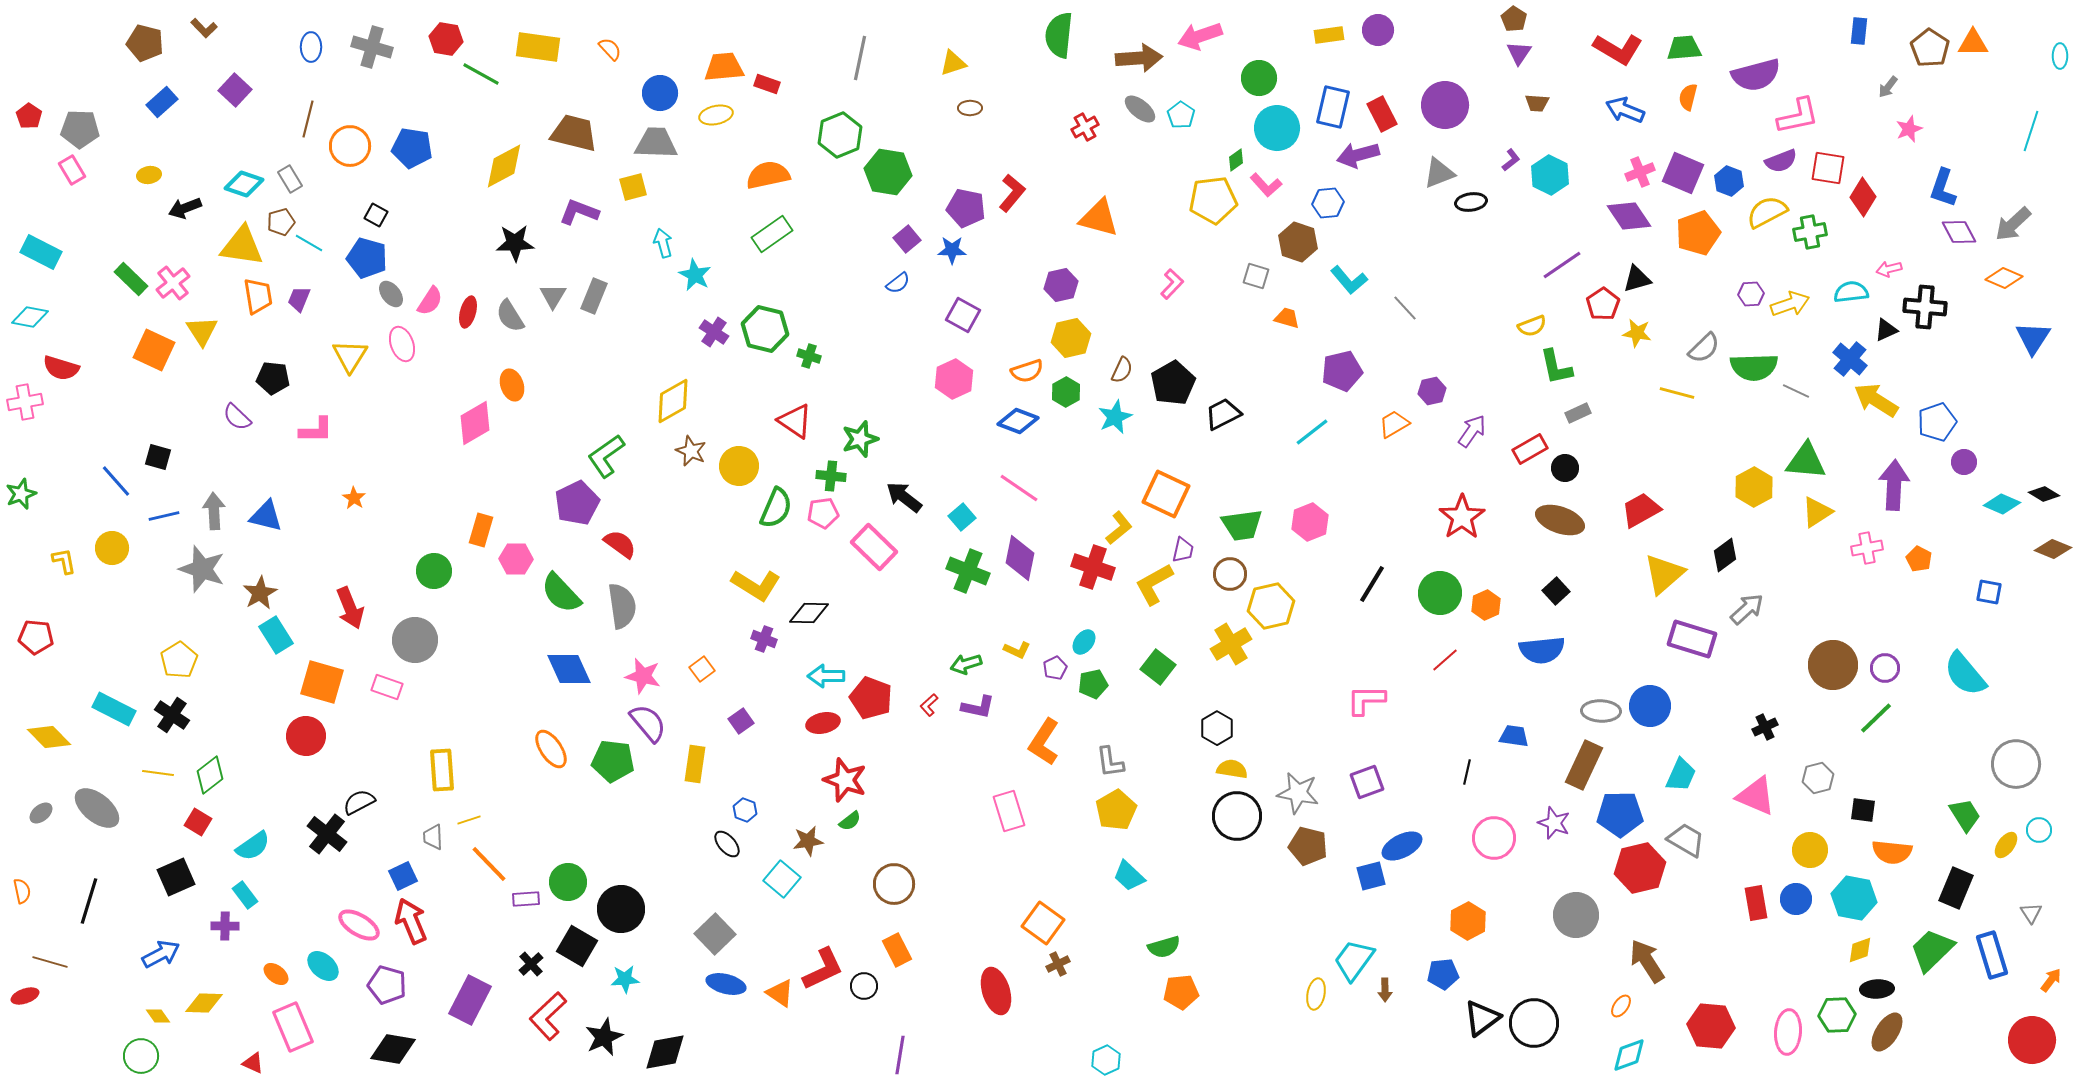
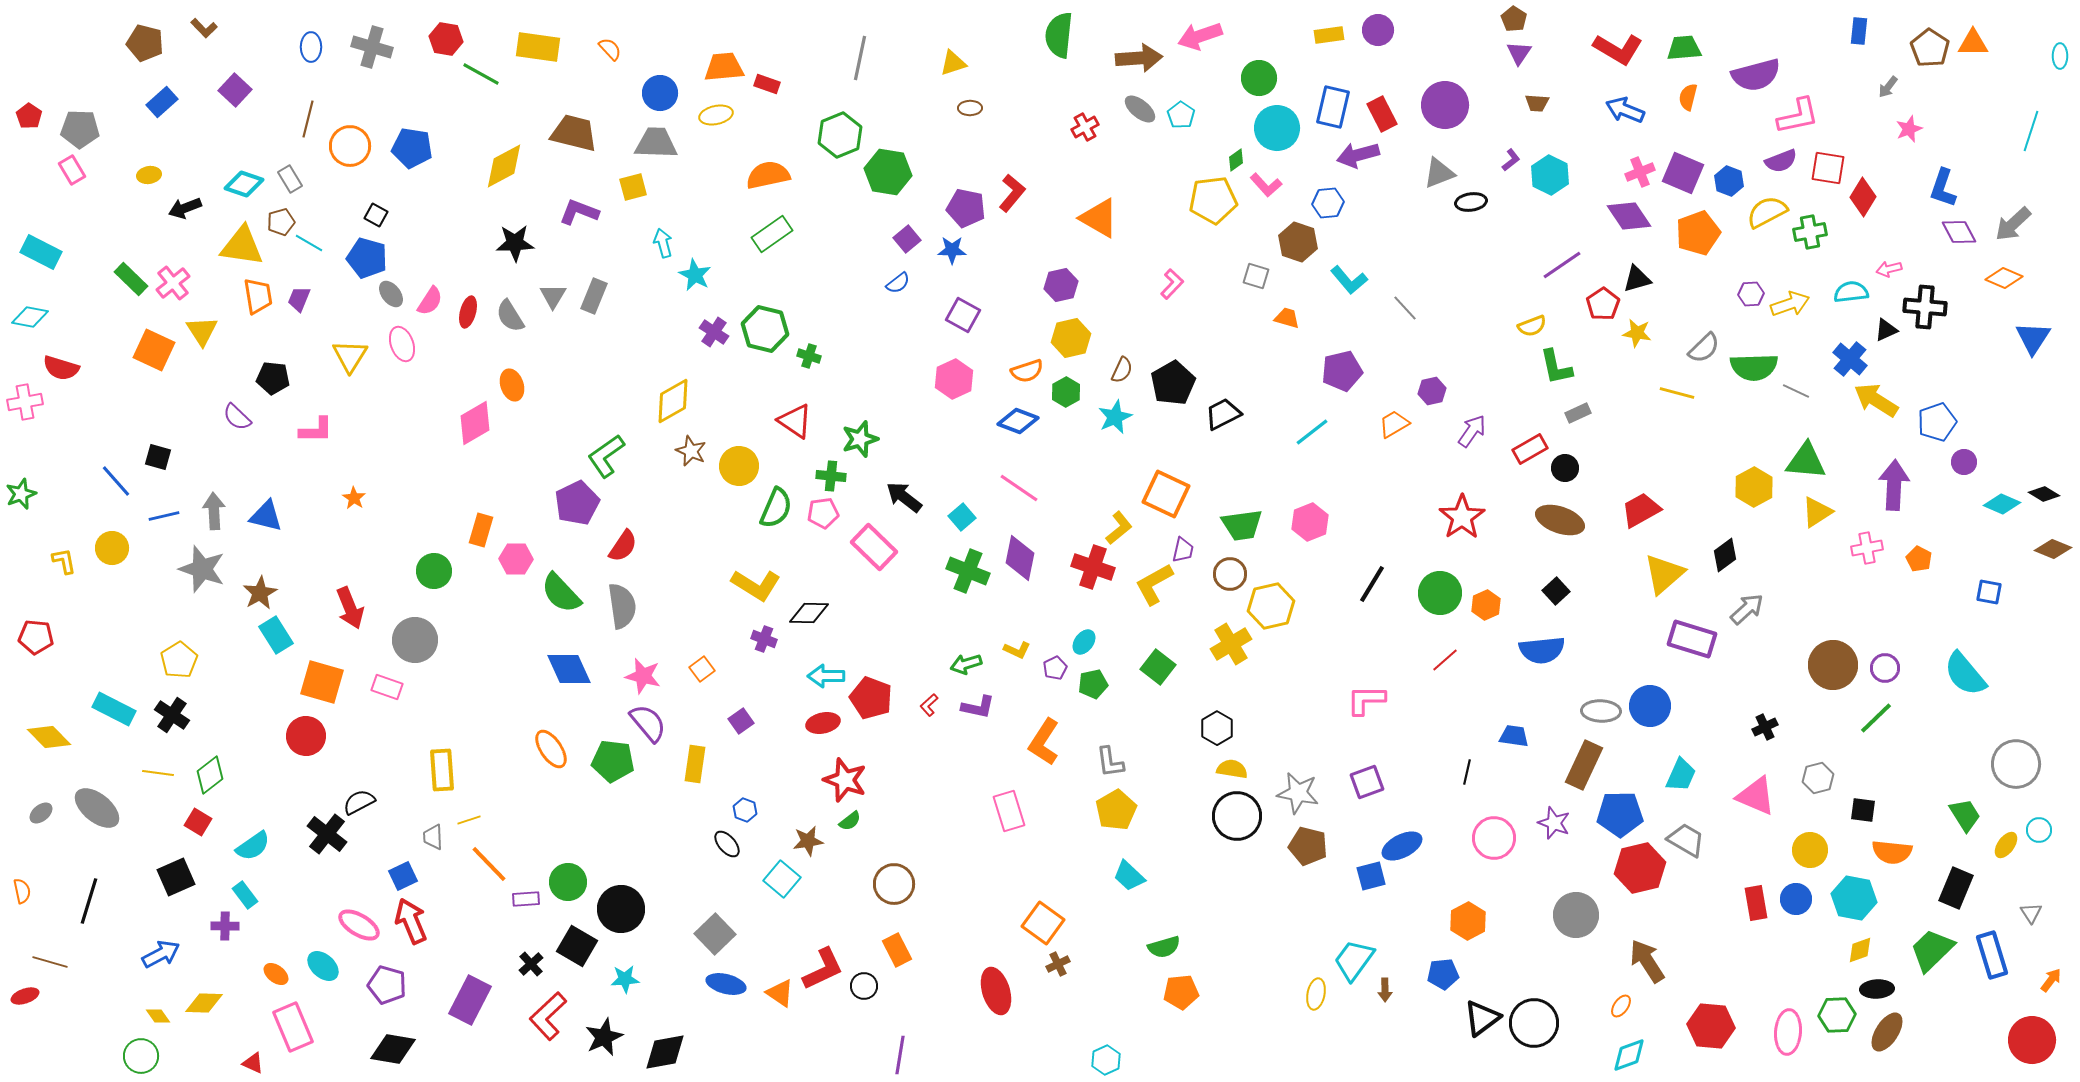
orange triangle at (1099, 218): rotated 15 degrees clockwise
red semicircle at (620, 544): moved 3 px right, 2 px down; rotated 88 degrees clockwise
